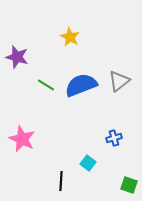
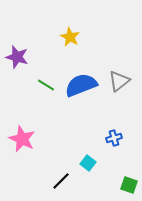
black line: rotated 42 degrees clockwise
